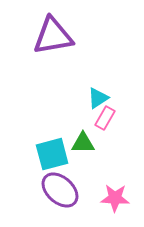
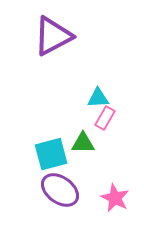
purple triangle: rotated 18 degrees counterclockwise
cyan triangle: rotated 30 degrees clockwise
cyan square: moved 1 px left
purple ellipse: rotated 6 degrees counterclockwise
pink star: rotated 24 degrees clockwise
